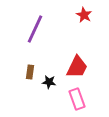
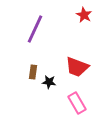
red trapezoid: rotated 85 degrees clockwise
brown rectangle: moved 3 px right
pink rectangle: moved 4 px down; rotated 10 degrees counterclockwise
